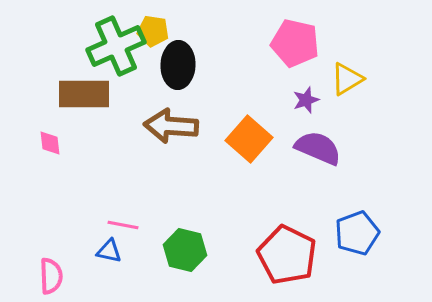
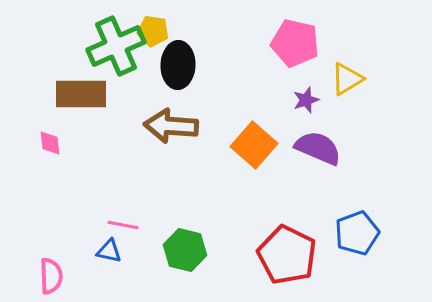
brown rectangle: moved 3 px left
orange square: moved 5 px right, 6 px down
